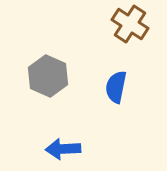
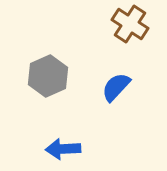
gray hexagon: rotated 12 degrees clockwise
blue semicircle: rotated 32 degrees clockwise
